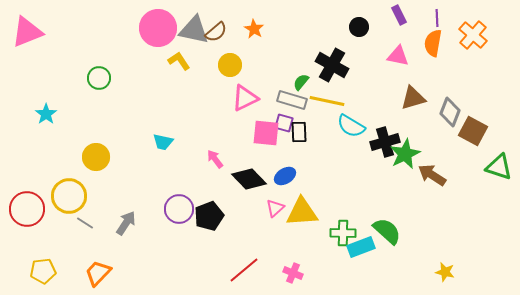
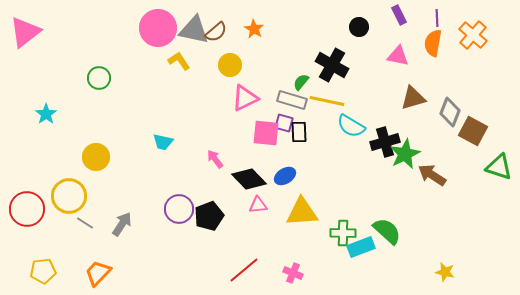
pink triangle at (27, 32): moved 2 px left; rotated 16 degrees counterclockwise
pink triangle at (275, 208): moved 17 px left, 3 px up; rotated 36 degrees clockwise
gray arrow at (126, 223): moved 4 px left, 1 px down
